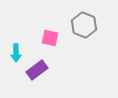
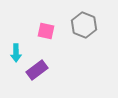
pink square: moved 4 px left, 7 px up
